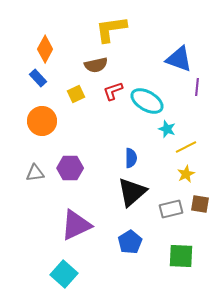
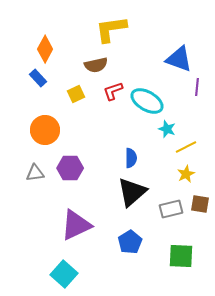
orange circle: moved 3 px right, 9 px down
